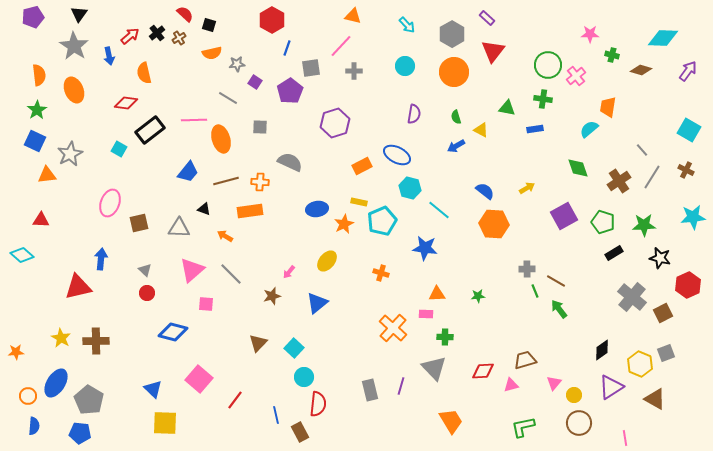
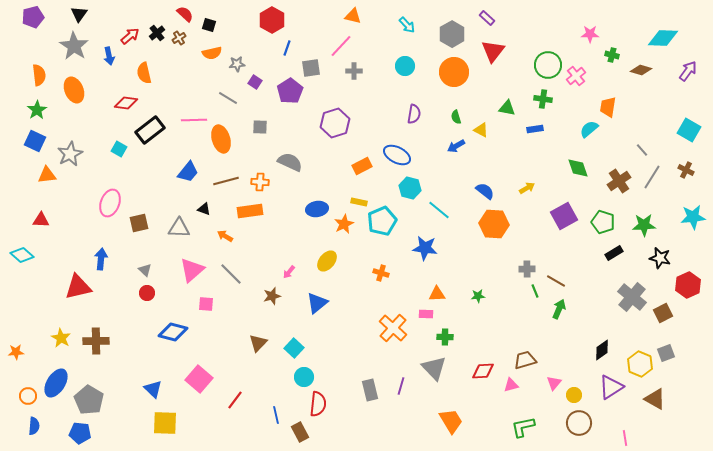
green arrow at (559, 309): rotated 60 degrees clockwise
